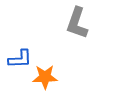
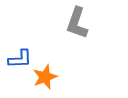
orange star: rotated 20 degrees counterclockwise
